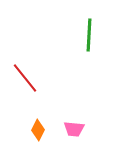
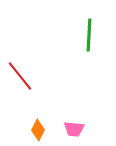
red line: moved 5 px left, 2 px up
